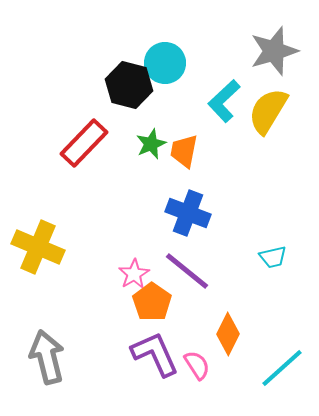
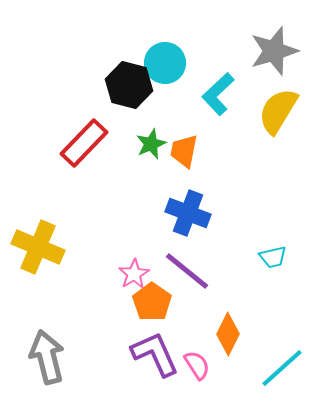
cyan L-shape: moved 6 px left, 7 px up
yellow semicircle: moved 10 px right
